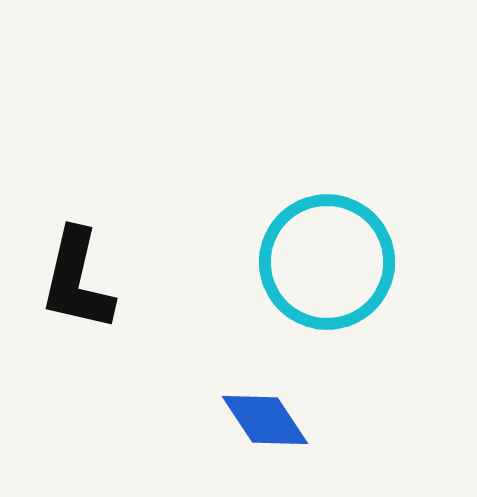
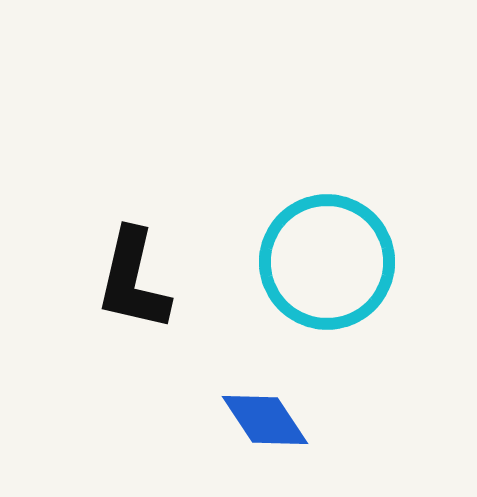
black L-shape: moved 56 px right
